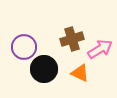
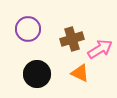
purple circle: moved 4 px right, 18 px up
black circle: moved 7 px left, 5 px down
